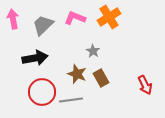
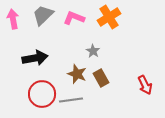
pink L-shape: moved 1 px left
gray trapezoid: moved 10 px up
red circle: moved 2 px down
